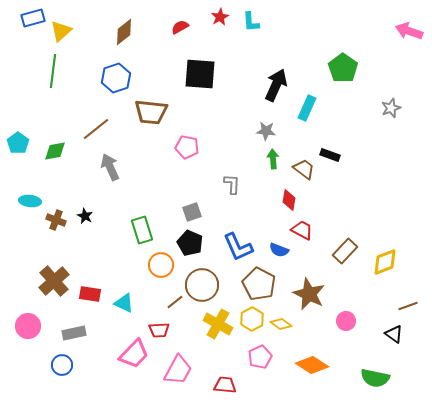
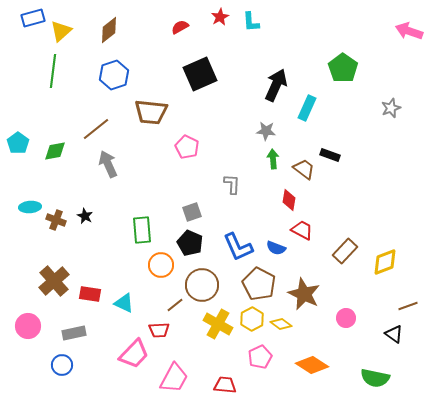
brown diamond at (124, 32): moved 15 px left, 2 px up
black square at (200, 74): rotated 28 degrees counterclockwise
blue hexagon at (116, 78): moved 2 px left, 3 px up
pink pentagon at (187, 147): rotated 15 degrees clockwise
gray arrow at (110, 167): moved 2 px left, 3 px up
cyan ellipse at (30, 201): moved 6 px down; rotated 10 degrees counterclockwise
green rectangle at (142, 230): rotated 12 degrees clockwise
blue semicircle at (279, 250): moved 3 px left, 2 px up
brown star at (309, 294): moved 5 px left
brown line at (175, 302): moved 3 px down
pink circle at (346, 321): moved 3 px up
pink trapezoid at (178, 370): moved 4 px left, 8 px down
